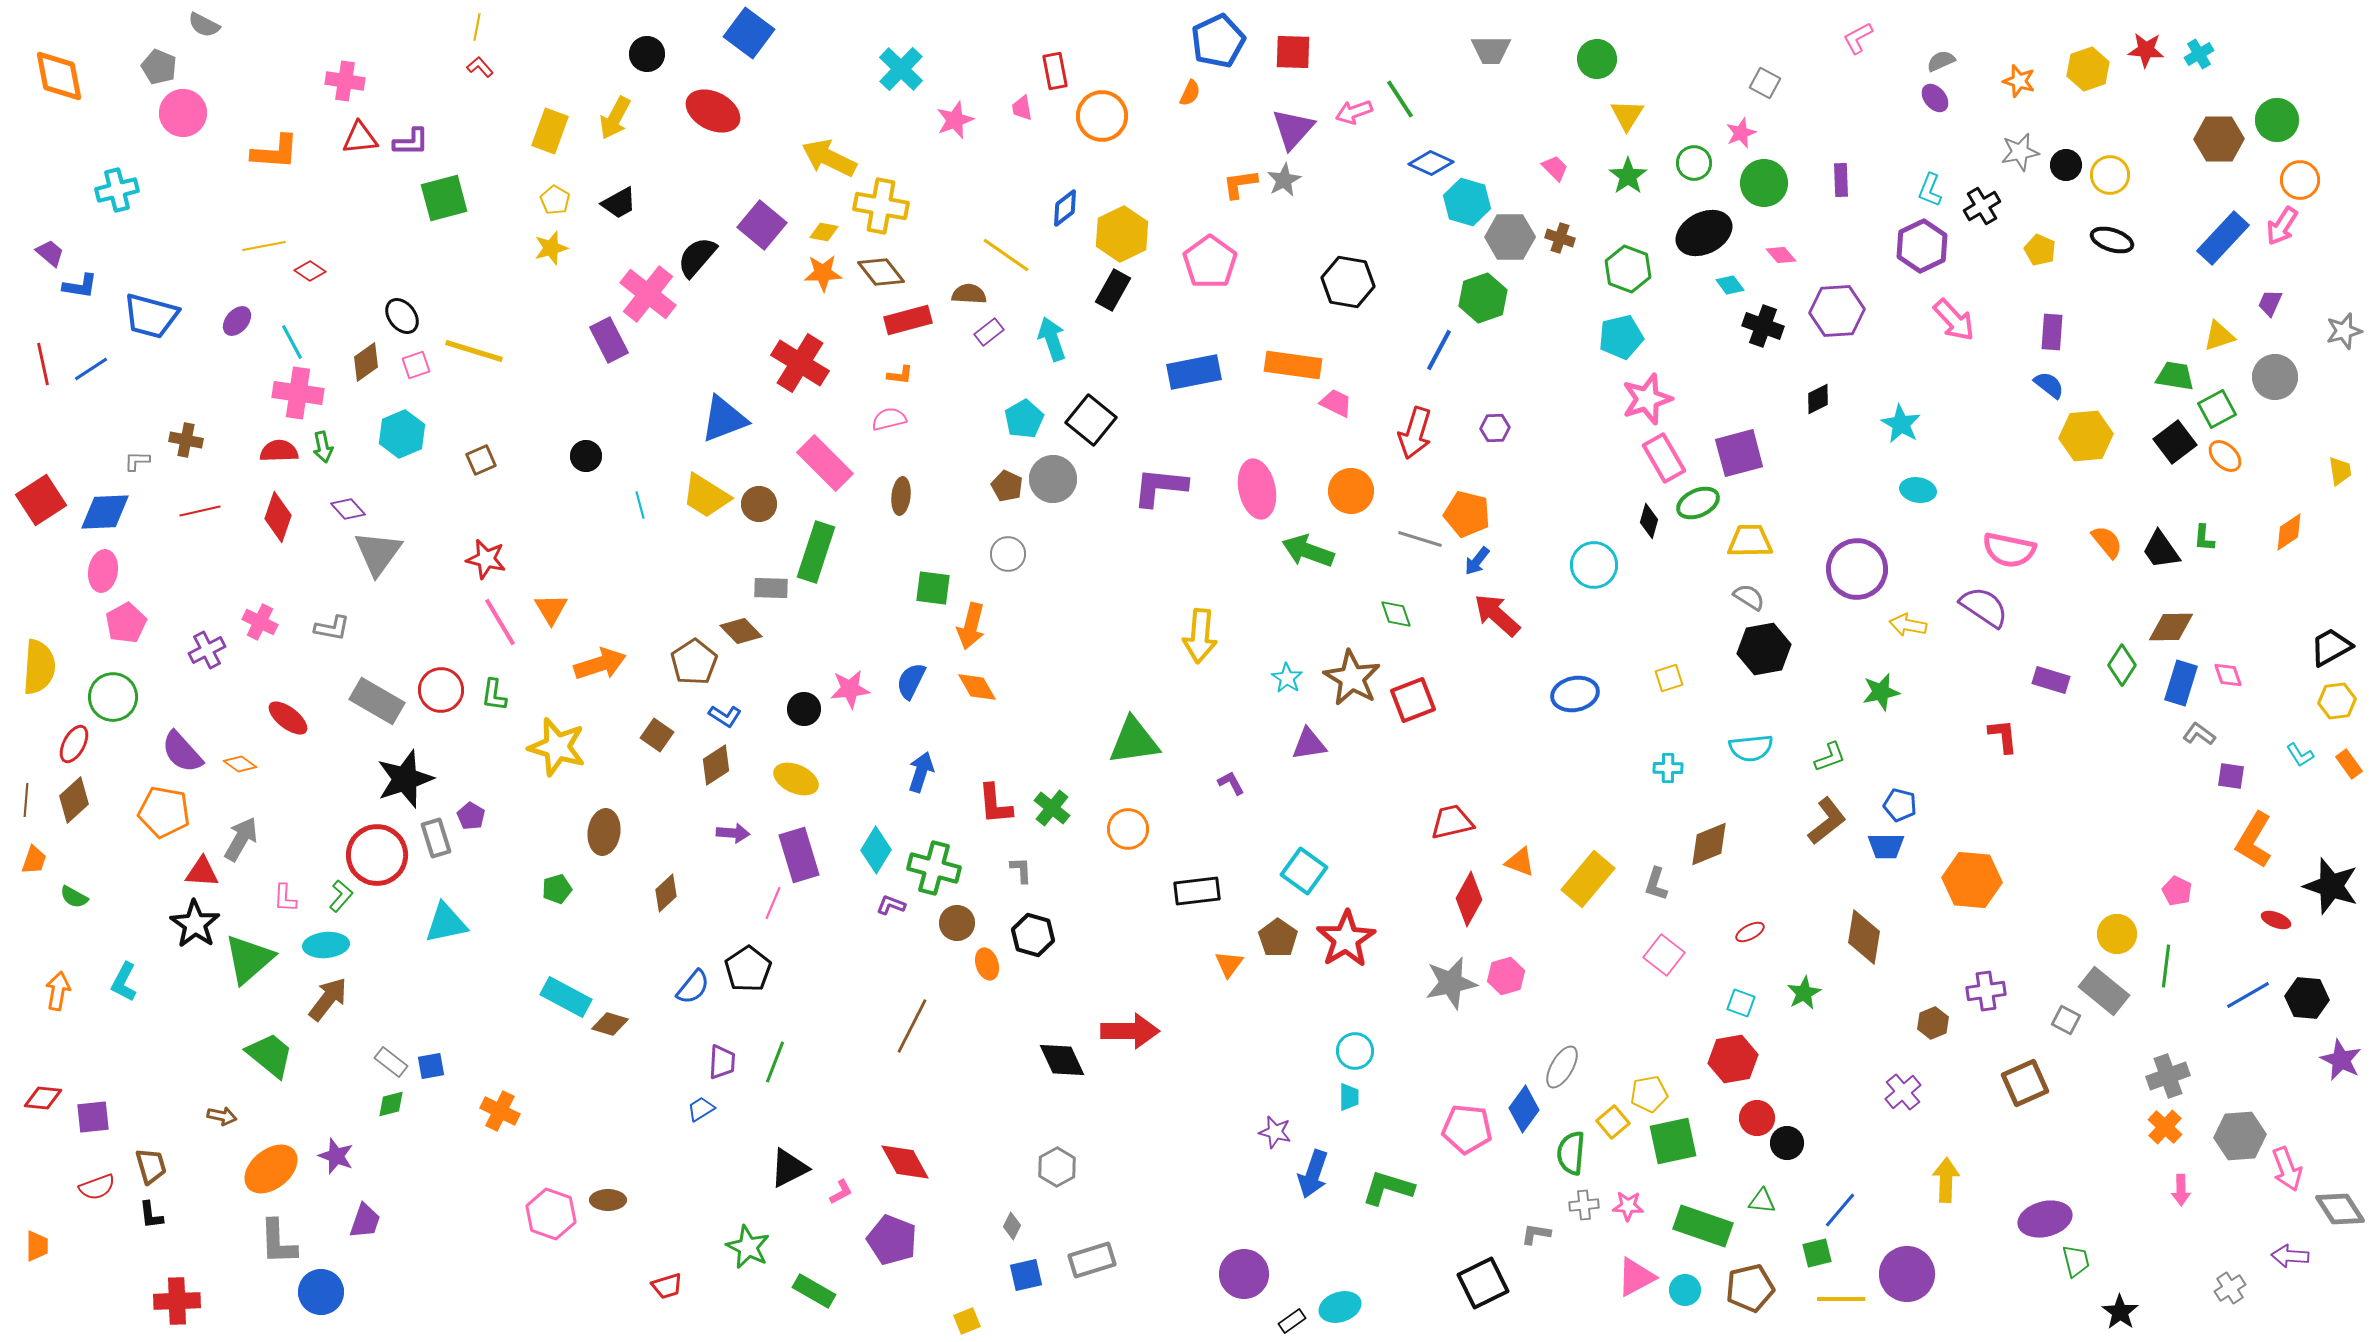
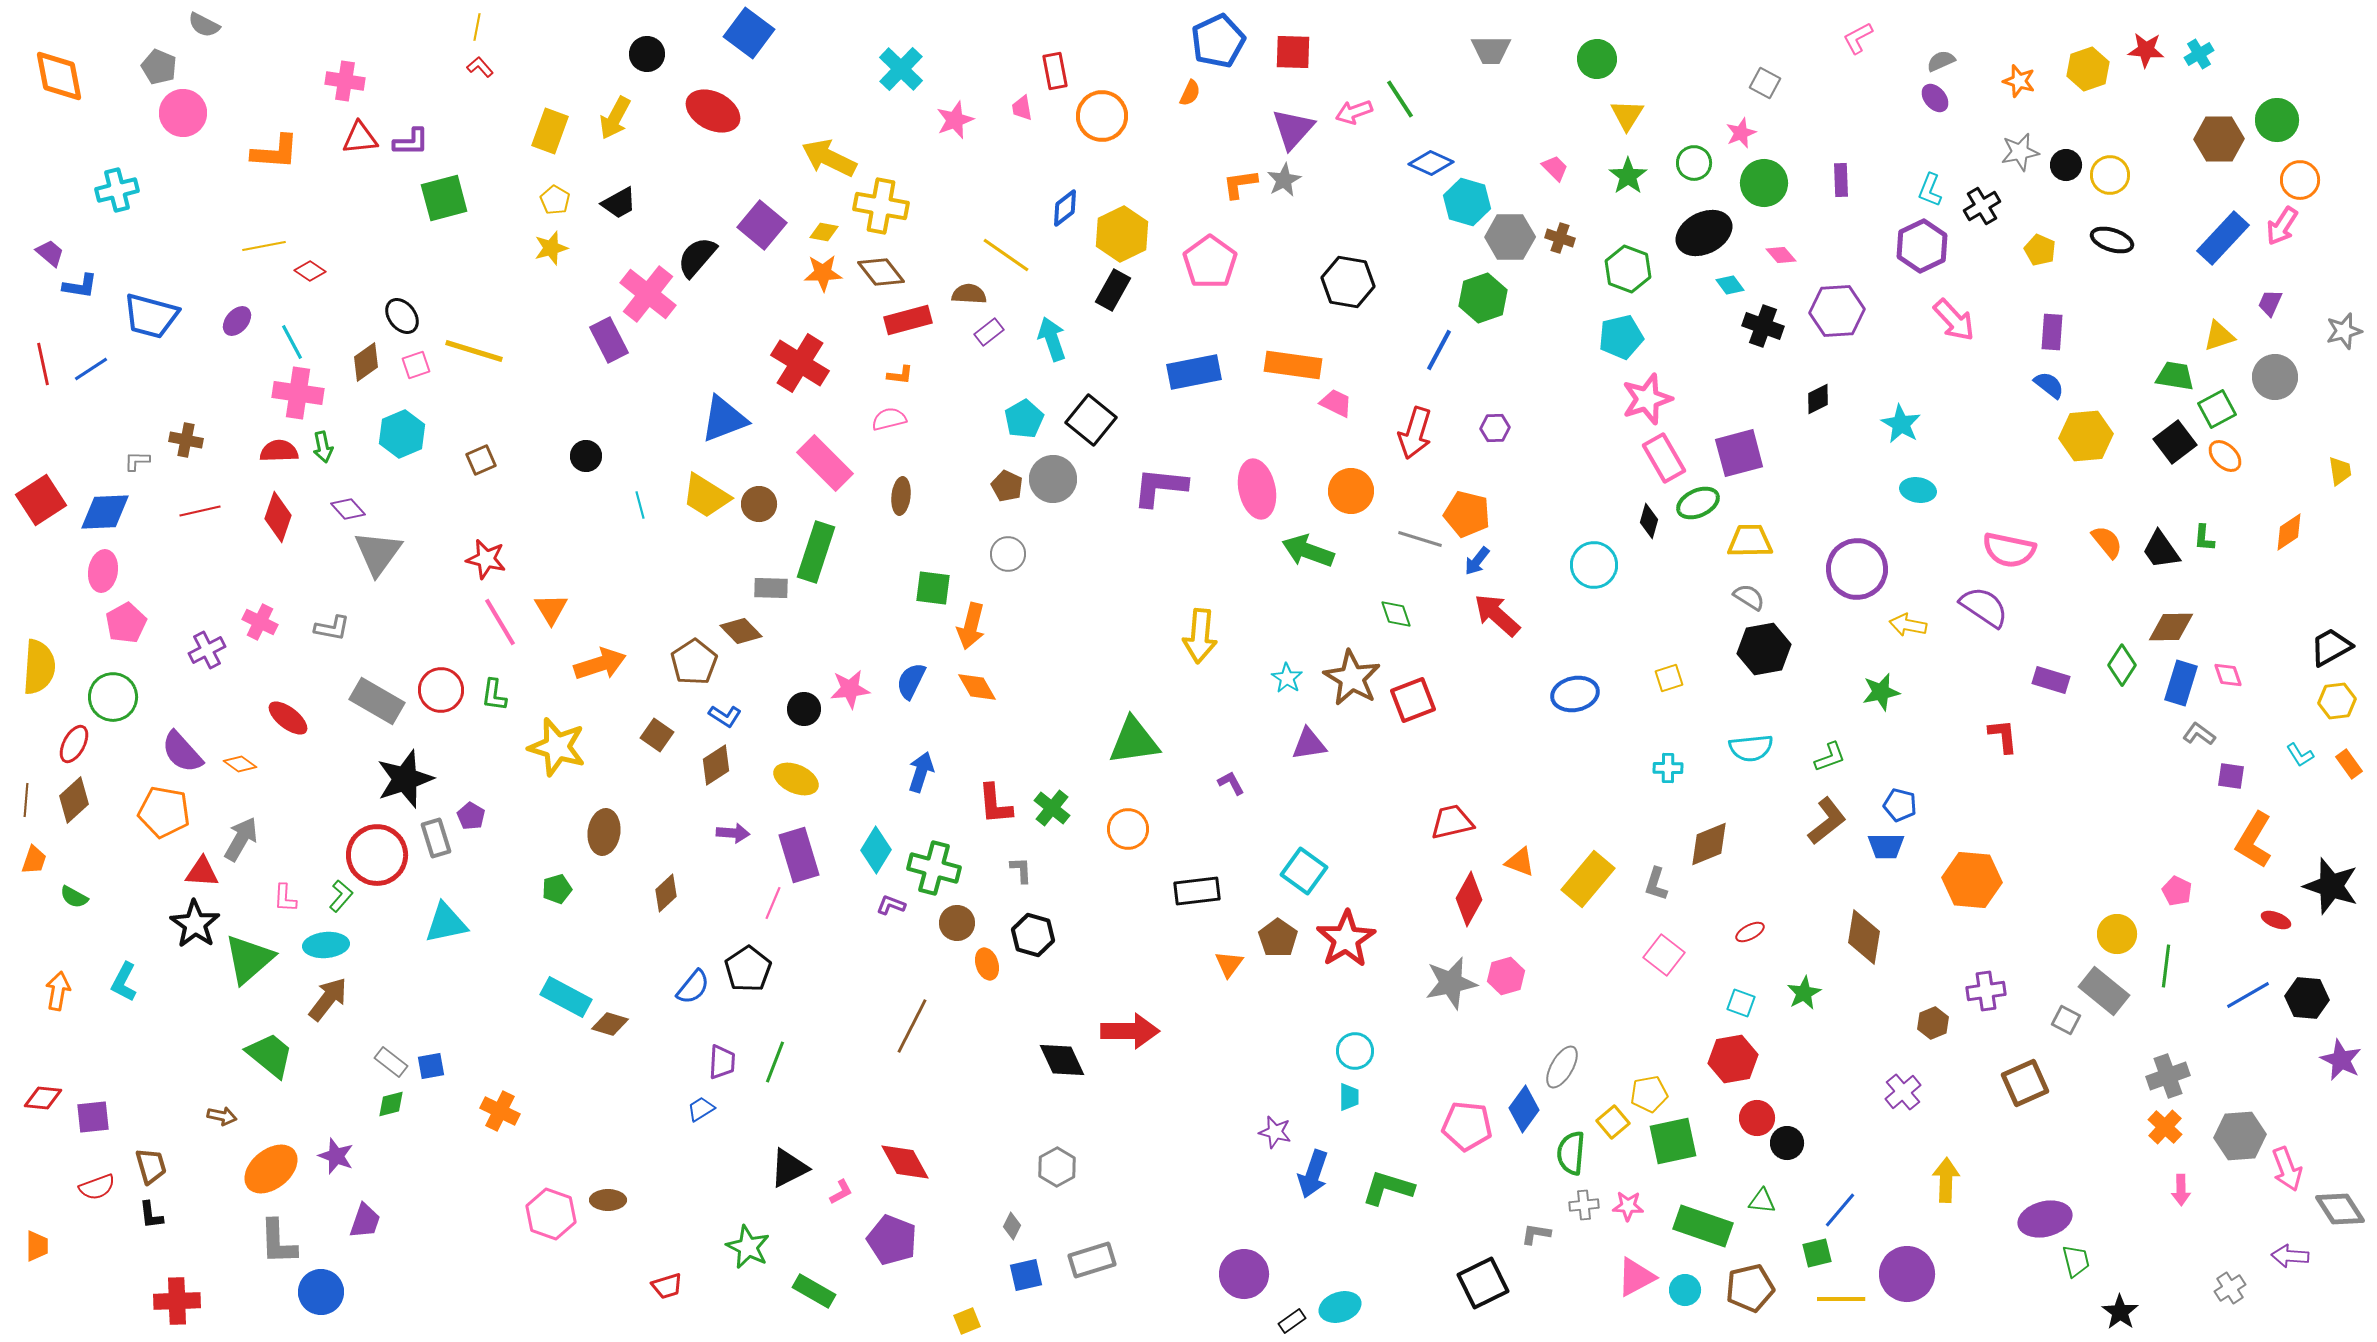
pink pentagon at (1467, 1129): moved 3 px up
